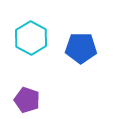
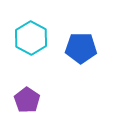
purple pentagon: rotated 15 degrees clockwise
